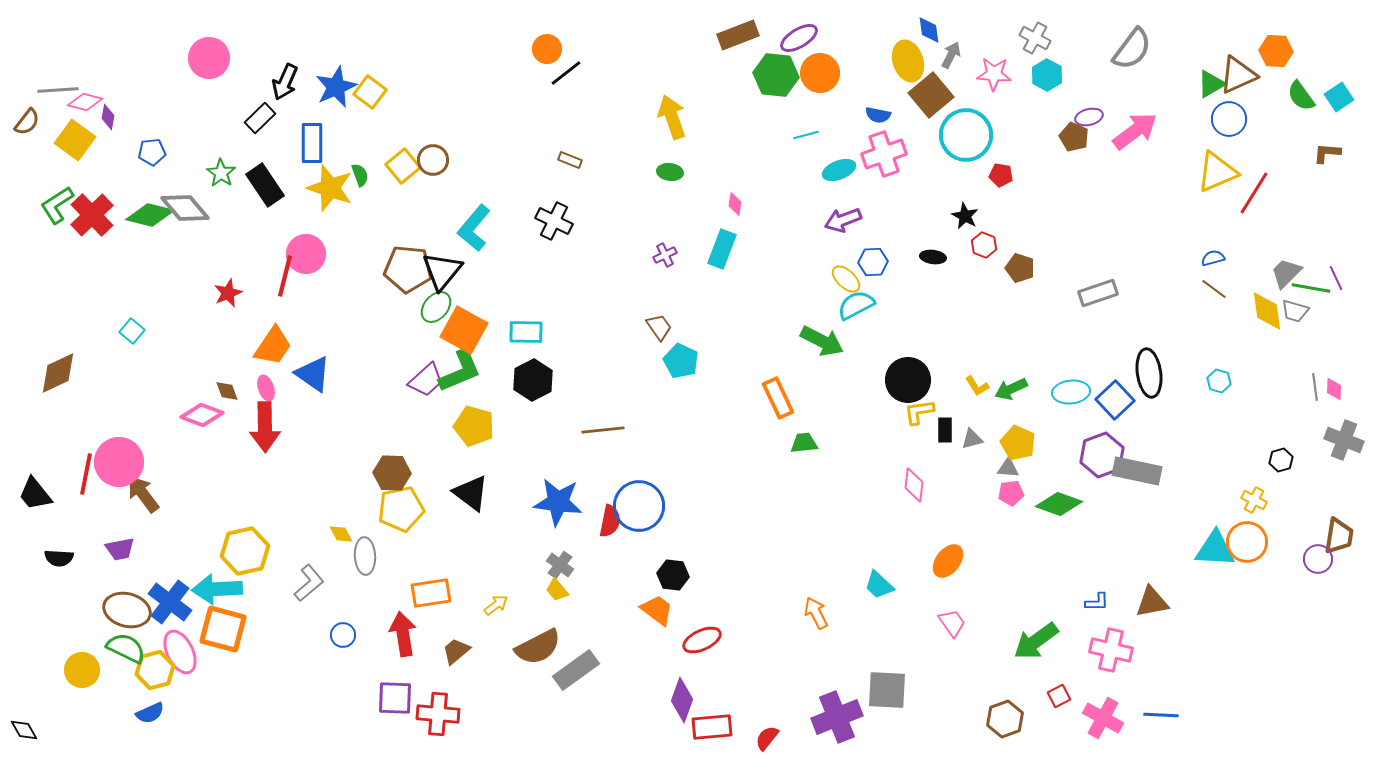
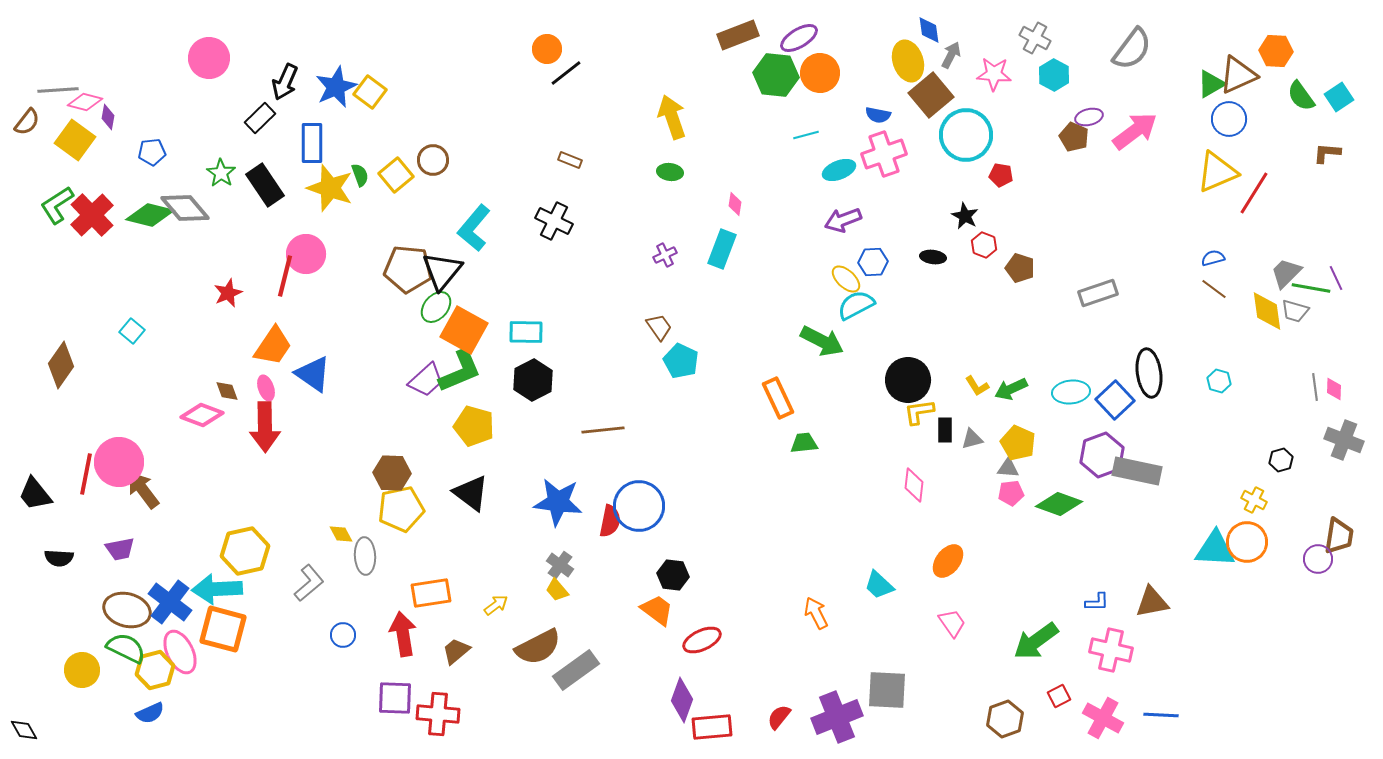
cyan hexagon at (1047, 75): moved 7 px right
yellow square at (403, 166): moved 7 px left, 9 px down
brown diamond at (58, 373): moved 3 px right, 8 px up; rotated 30 degrees counterclockwise
brown arrow at (143, 494): moved 4 px up
red semicircle at (767, 738): moved 12 px right, 21 px up
